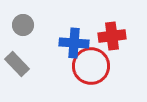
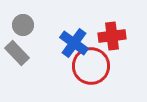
blue cross: rotated 32 degrees clockwise
gray rectangle: moved 11 px up
